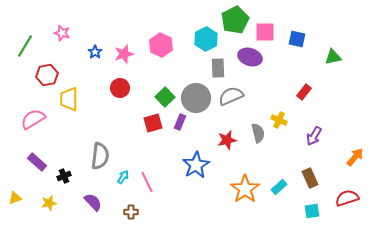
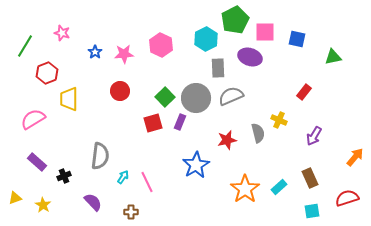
pink star at (124, 54): rotated 12 degrees clockwise
red hexagon at (47, 75): moved 2 px up; rotated 10 degrees counterclockwise
red circle at (120, 88): moved 3 px down
yellow star at (49, 203): moved 6 px left, 2 px down; rotated 28 degrees counterclockwise
